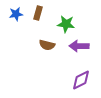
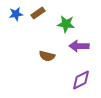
brown rectangle: rotated 40 degrees clockwise
brown semicircle: moved 11 px down
